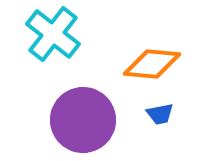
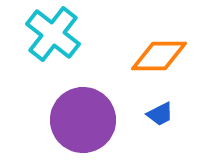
orange diamond: moved 7 px right, 8 px up; rotated 6 degrees counterclockwise
blue trapezoid: rotated 16 degrees counterclockwise
